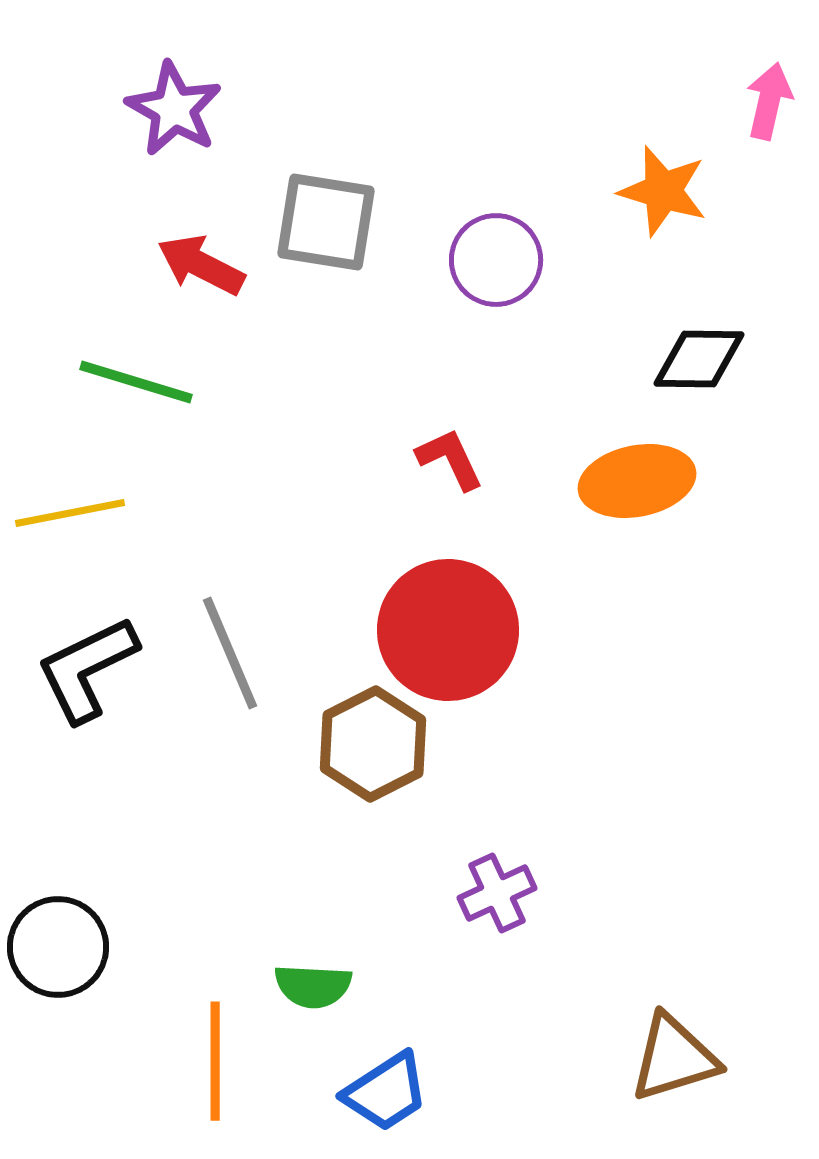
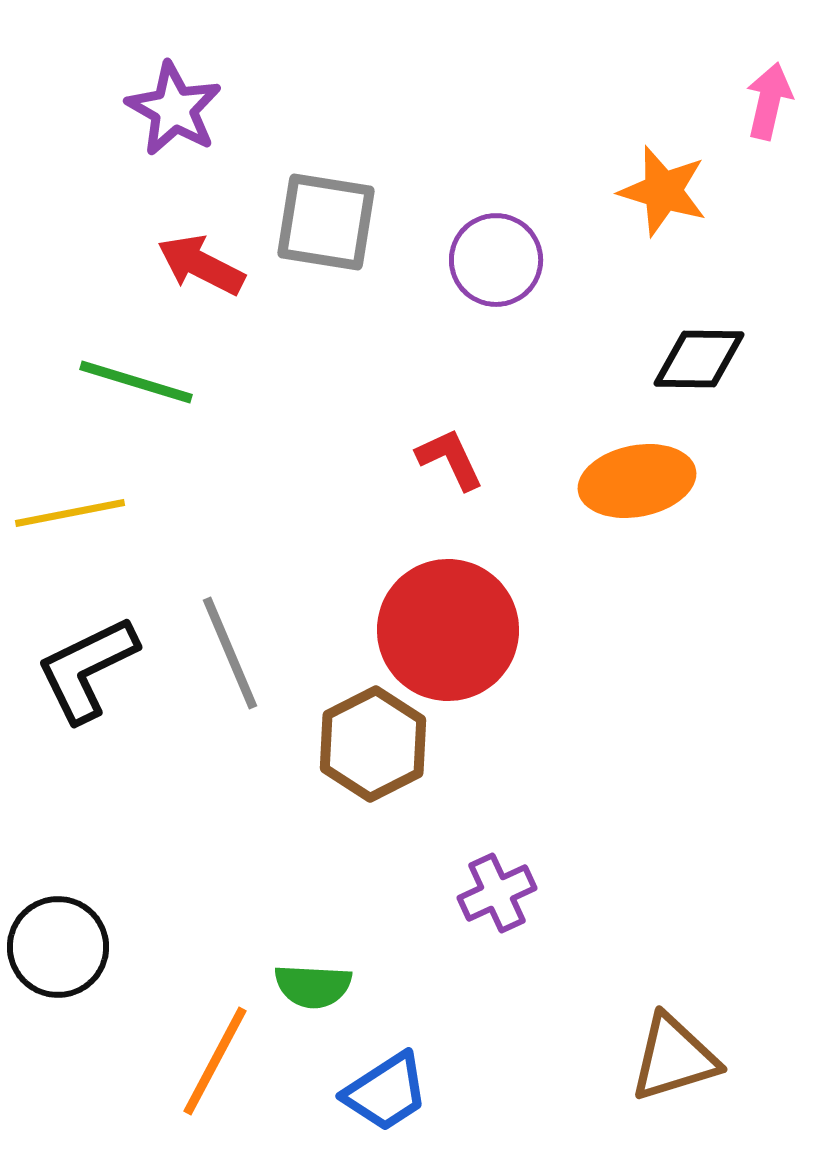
orange line: rotated 28 degrees clockwise
